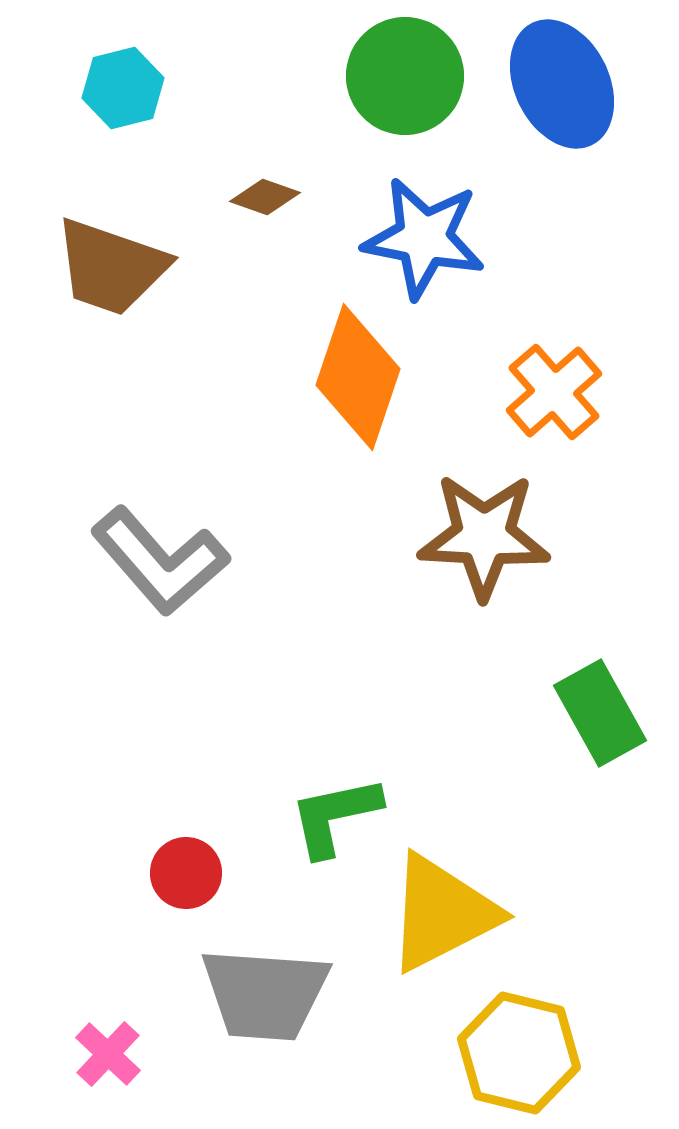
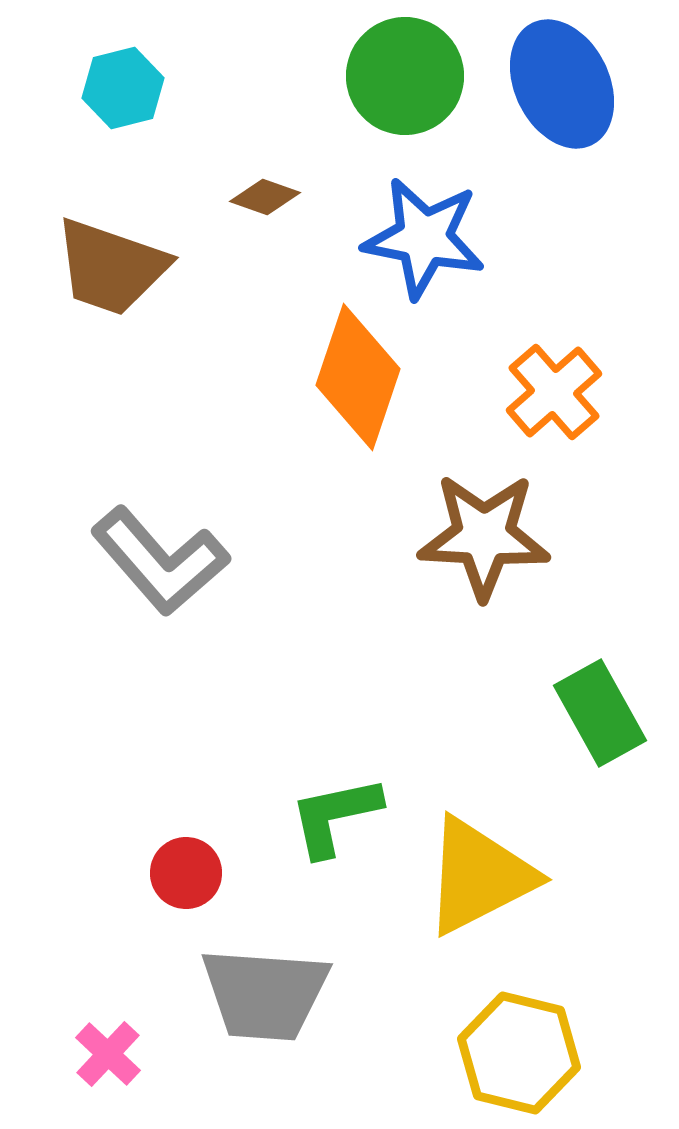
yellow triangle: moved 37 px right, 37 px up
